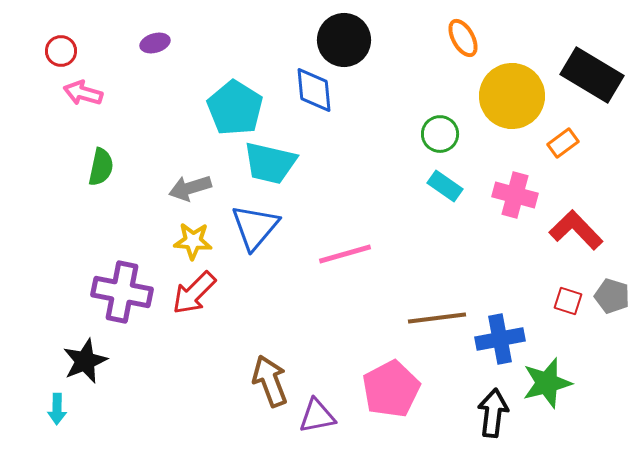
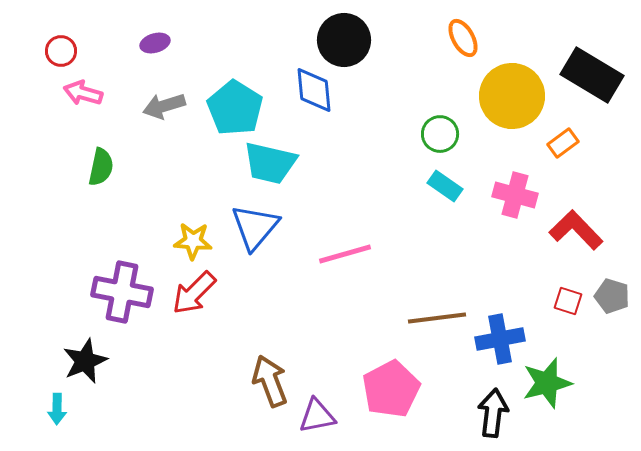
gray arrow: moved 26 px left, 82 px up
